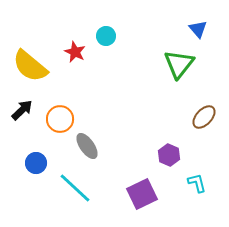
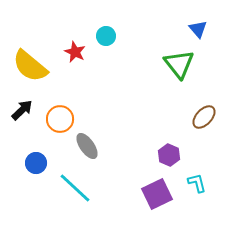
green triangle: rotated 16 degrees counterclockwise
purple square: moved 15 px right
